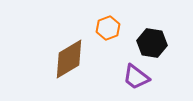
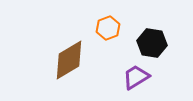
brown diamond: moved 1 px down
purple trapezoid: rotated 112 degrees clockwise
